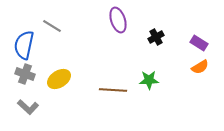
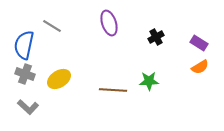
purple ellipse: moved 9 px left, 3 px down
green star: moved 1 px down
